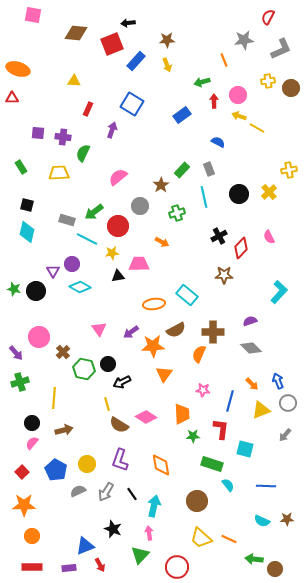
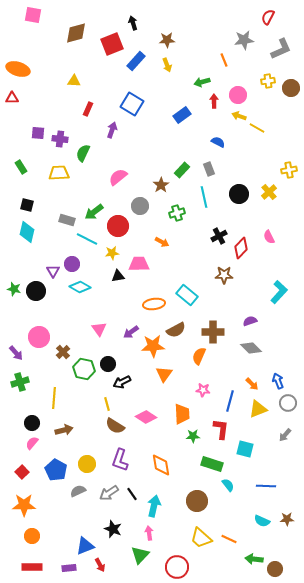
black arrow at (128, 23): moved 5 px right; rotated 80 degrees clockwise
brown diamond at (76, 33): rotated 20 degrees counterclockwise
purple cross at (63, 137): moved 3 px left, 2 px down
orange semicircle at (199, 354): moved 2 px down
yellow triangle at (261, 410): moved 3 px left, 1 px up
brown semicircle at (119, 425): moved 4 px left, 1 px down
gray arrow at (106, 492): moved 3 px right, 1 px down; rotated 24 degrees clockwise
